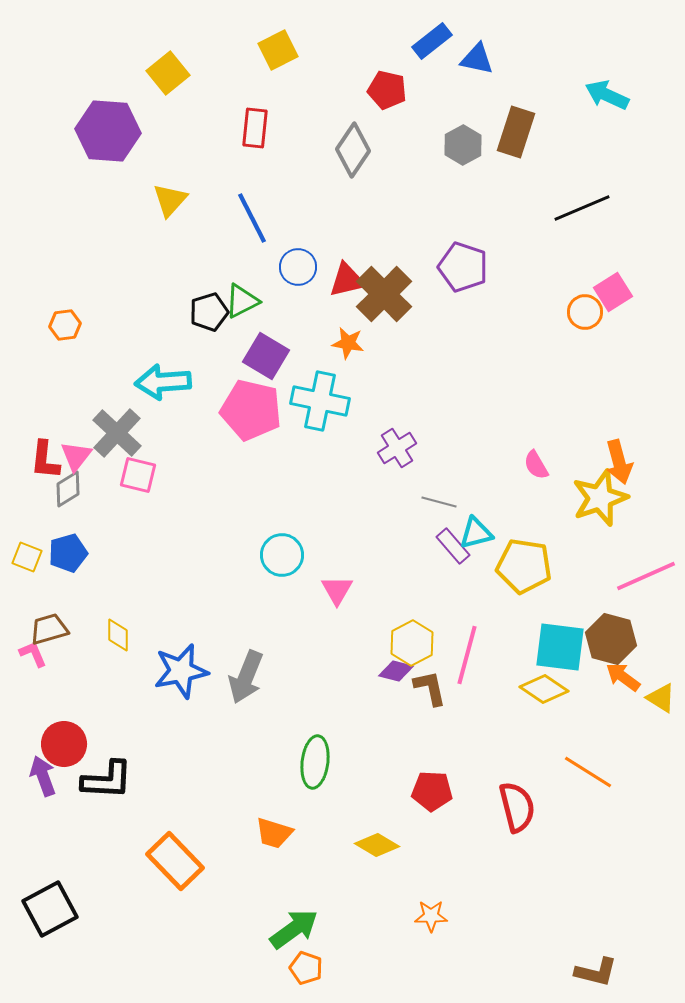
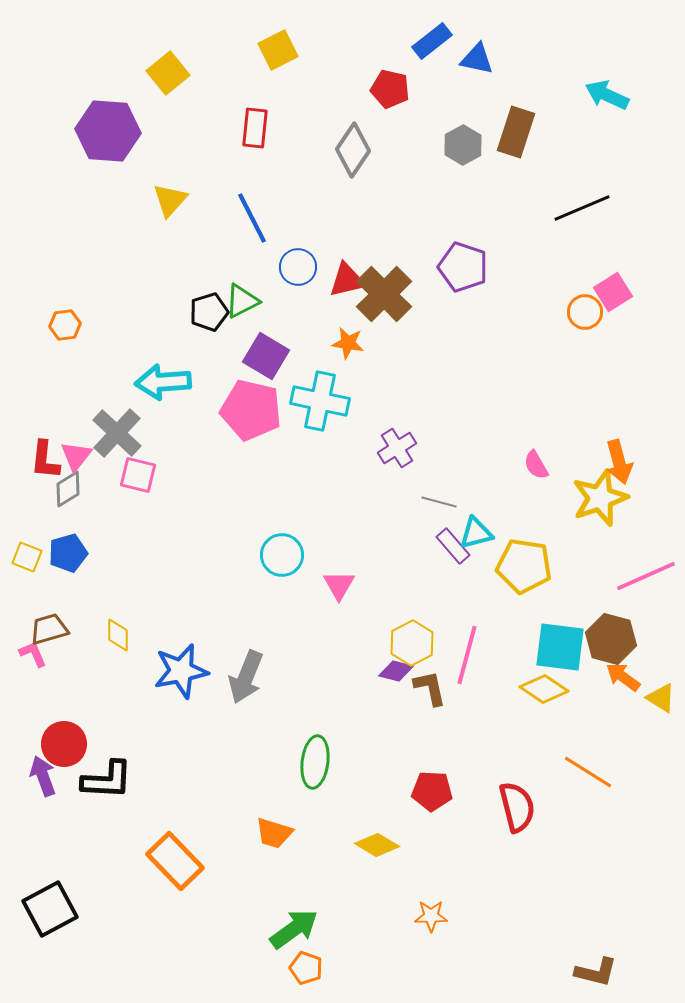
red pentagon at (387, 90): moved 3 px right, 1 px up
pink triangle at (337, 590): moved 2 px right, 5 px up
